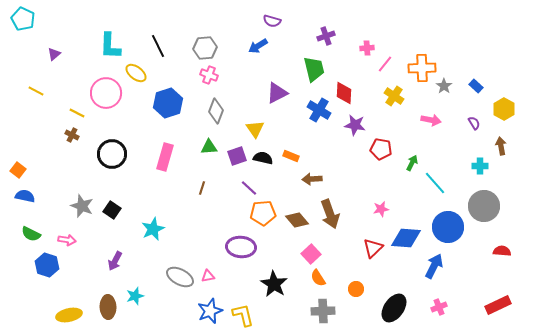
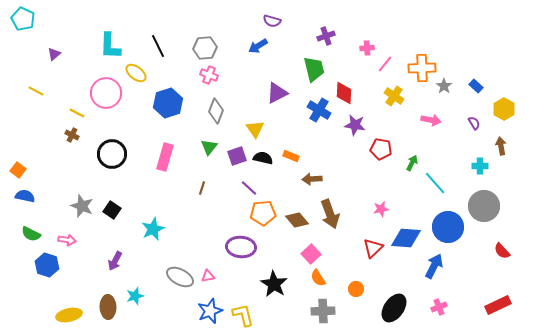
green triangle at (209, 147): rotated 48 degrees counterclockwise
red semicircle at (502, 251): rotated 138 degrees counterclockwise
